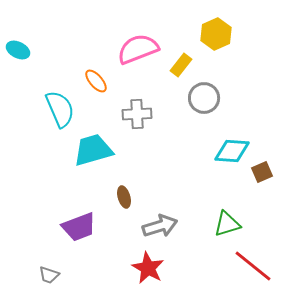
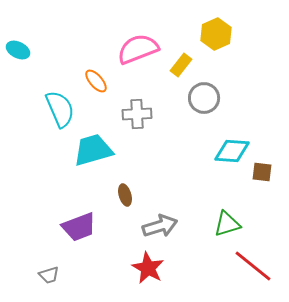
brown square: rotated 30 degrees clockwise
brown ellipse: moved 1 px right, 2 px up
gray trapezoid: rotated 35 degrees counterclockwise
